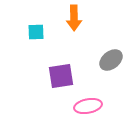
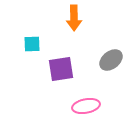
cyan square: moved 4 px left, 12 px down
purple square: moved 7 px up
pink ellipse: moved 2 px left
